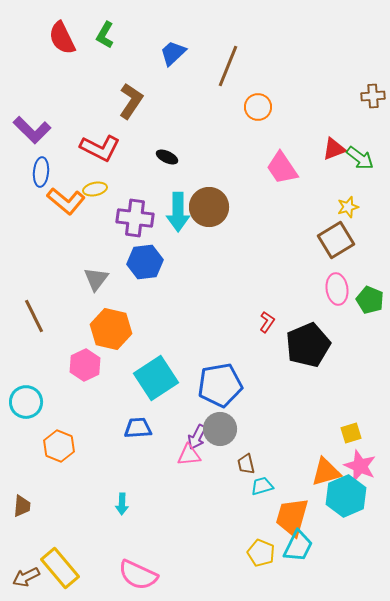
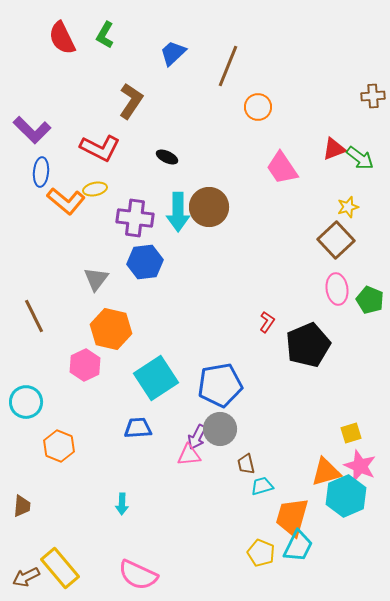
brown square at (336, 240): rotated 12 degrees counterclockwise
